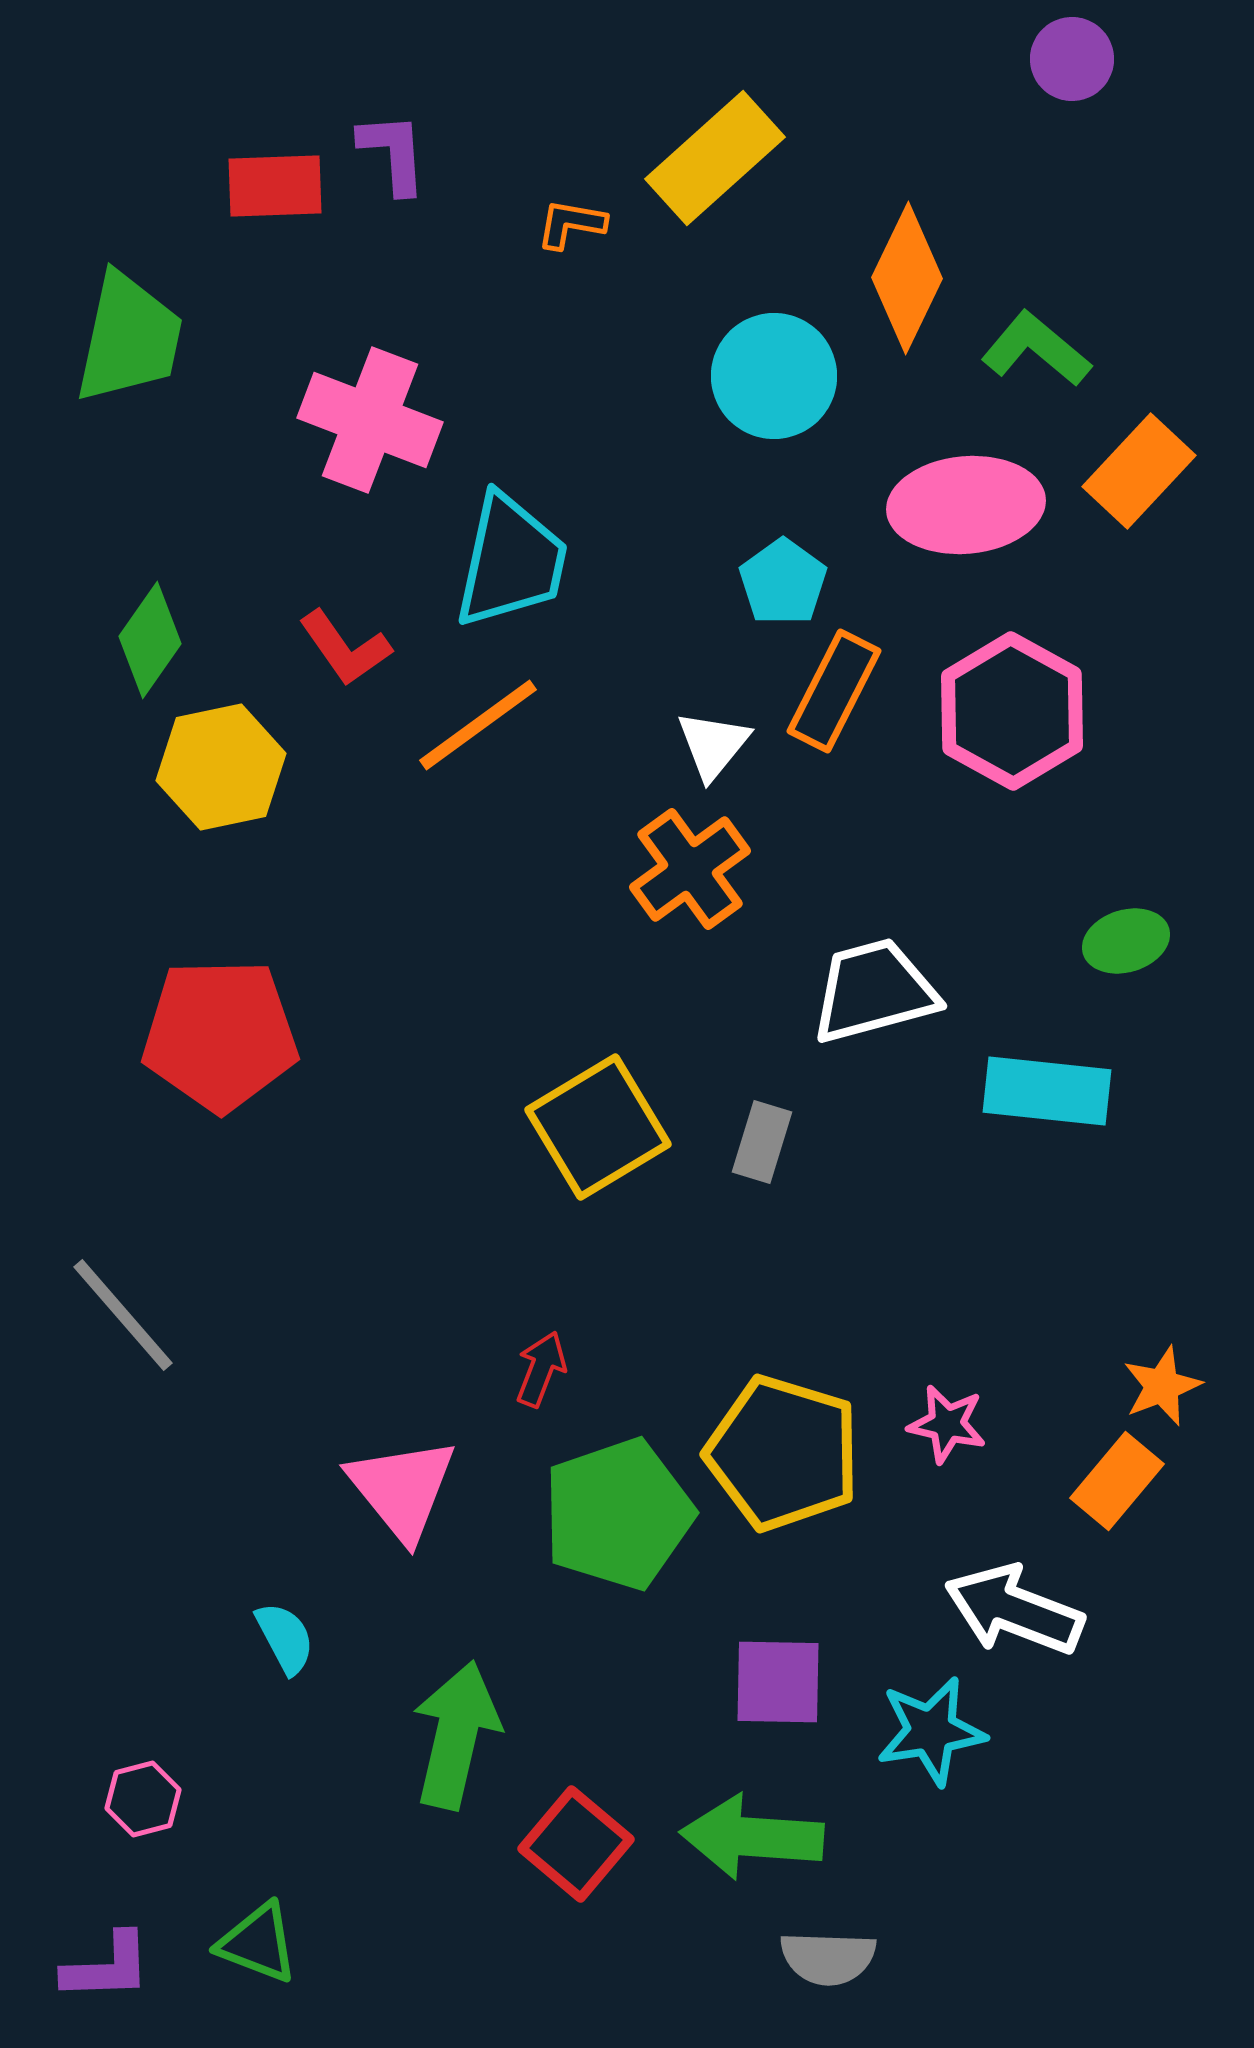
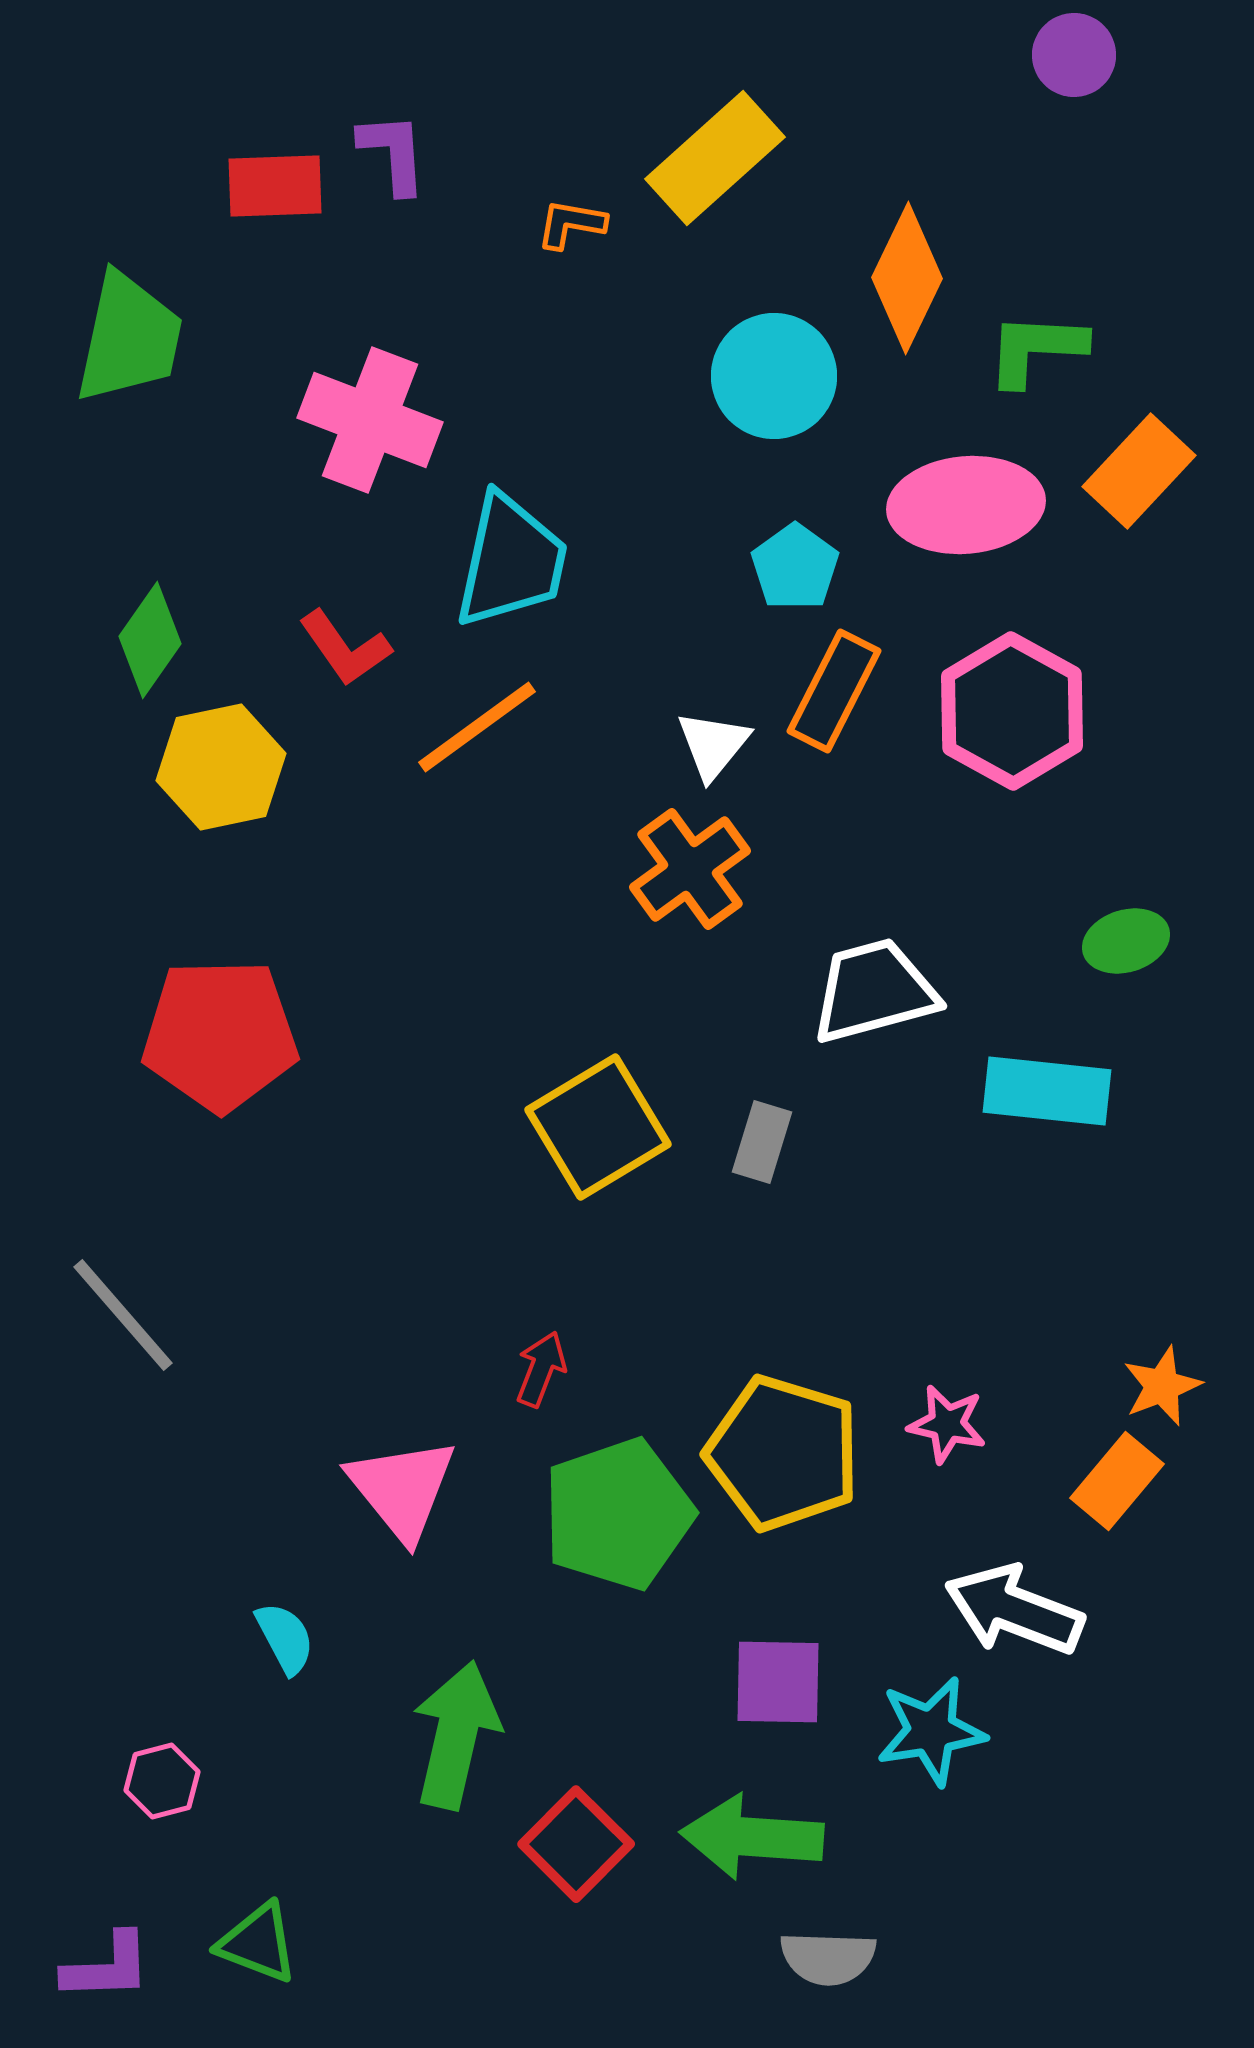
purple circle at (1072, 59): moved 2 px right, 4 px up
green L-shape at (1036, 349): rotated 37 degrees counterclockwise
cyan pentagon at (783, 582): moved 12 px right, 15 px up
orange line at (478, 725): moved 1 px left, 2 px down
pink hexagon at (143, 1799): moved 19 px right, 18 px up
red square at (576, 1844): rotated 5 degrees clockwise
